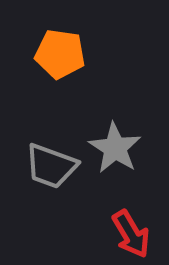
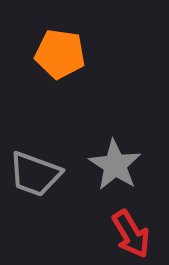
gray star: moved 17 px down
gray trapezoid: moved 16 px left, 8 px down
